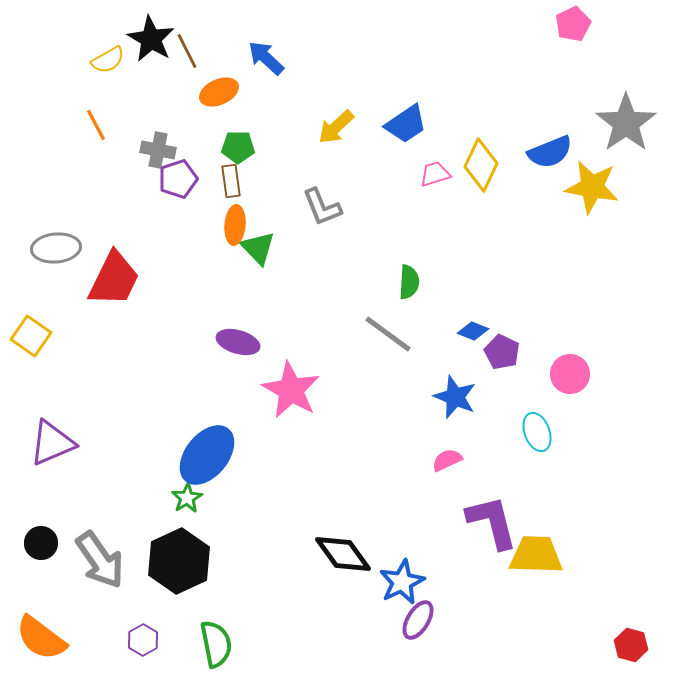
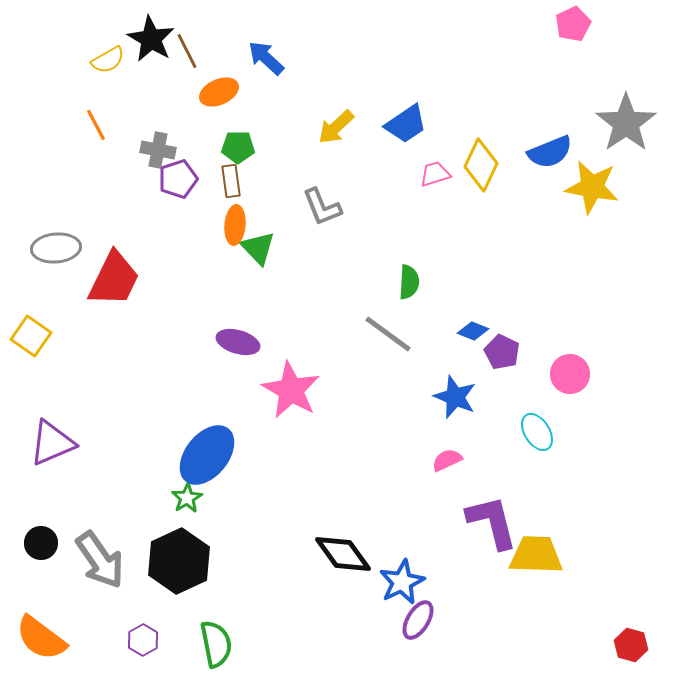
cyan ellipse at (537, 432): rotated 12 degrees counterclockwise
